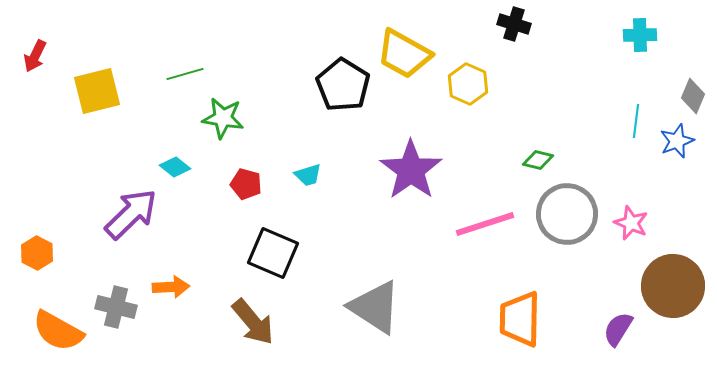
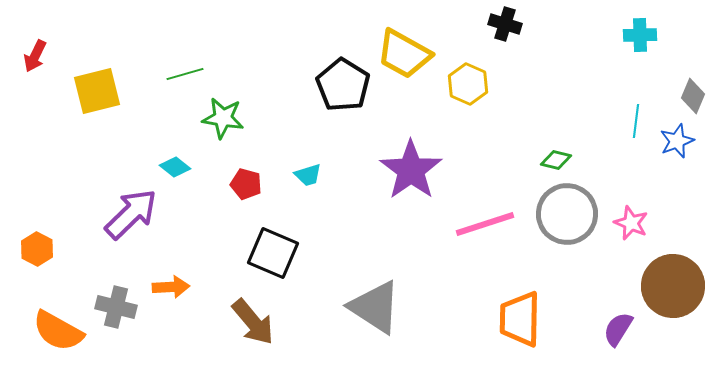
black cross: moved 9 px left
green diamond: moved 18 px right
orange hexagon: moved 4 px up
